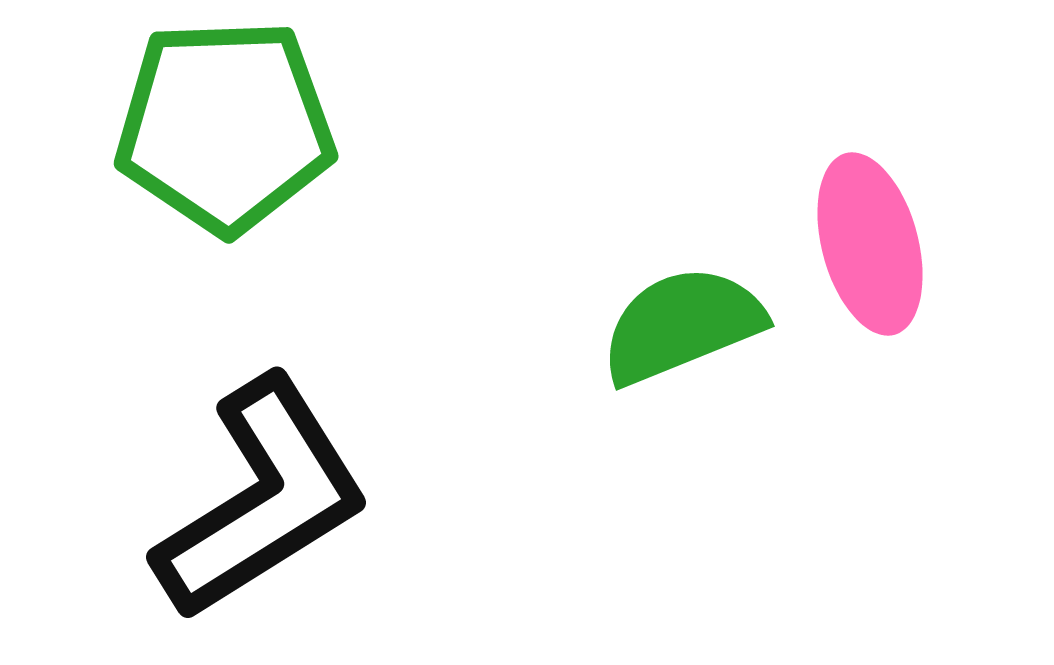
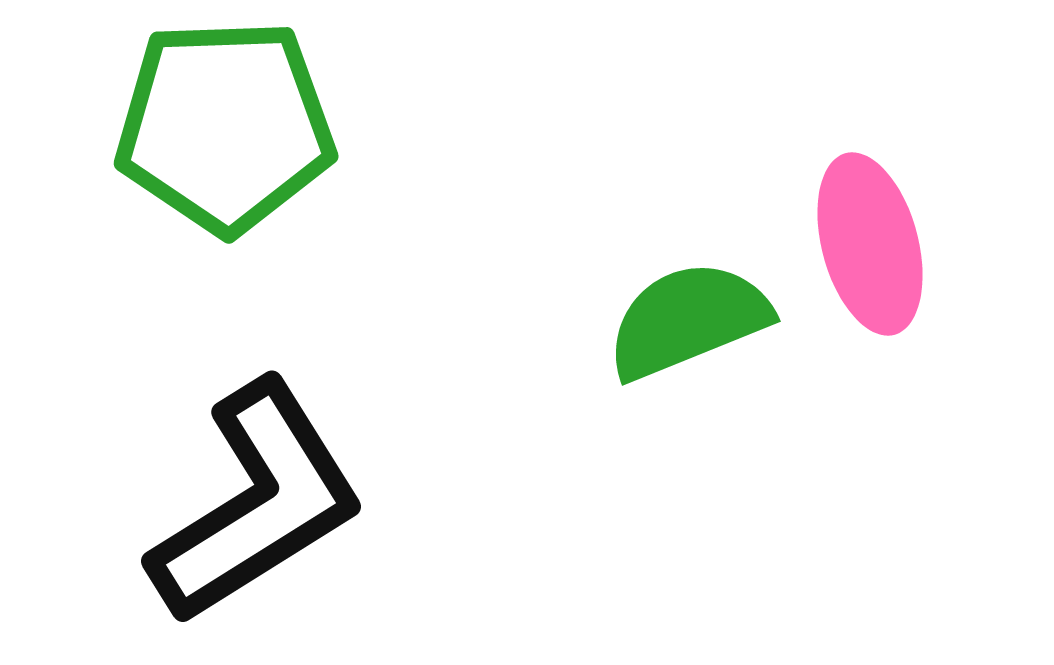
green semicircle: moved 6 px right, 5 px up
black L-shape: moved 5 px left, 4 px down
